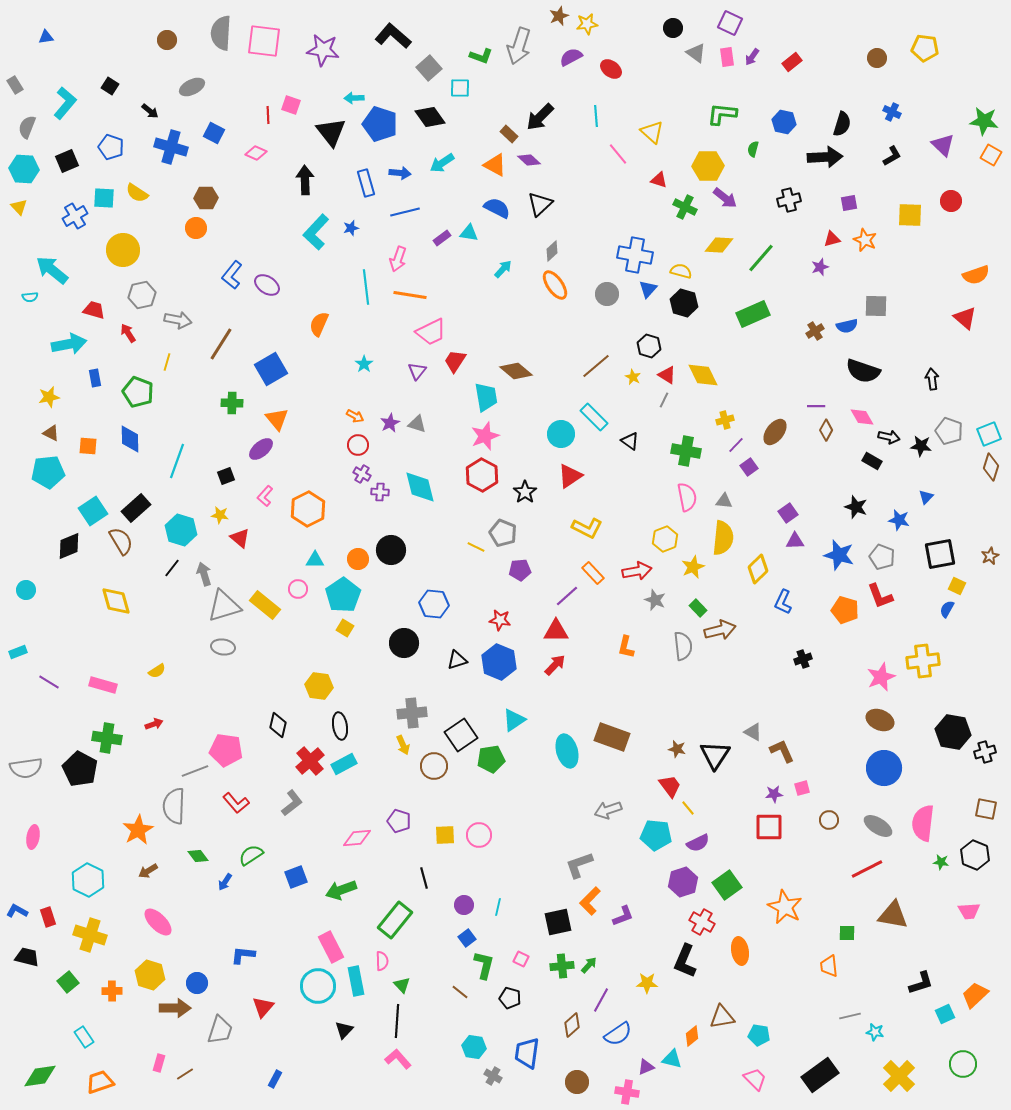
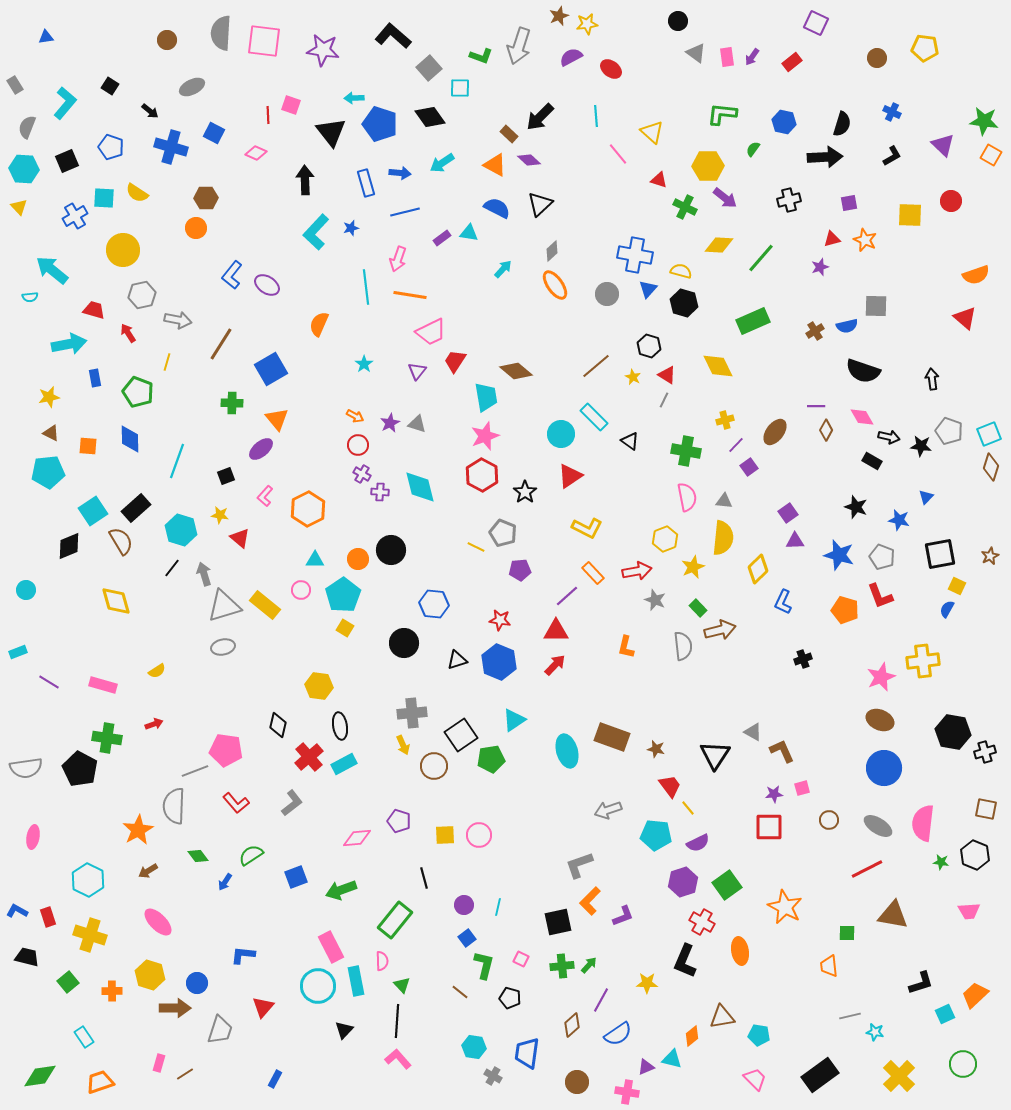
purple square at (730, 23): moved 86 px right
black circle at (673, 28): moved 5 px right, 7 px up
green semicircle at (753, 149): rotated 21 degrees clockwise
green rectangle at (753, 314): moved 7 px down
yellow diamond at (703, 375): moved 15 px right, 9 px up
pink circle at (298, 589): moved 3 px right, 1 px down
gray ellipse at (223, 647): rotated 20 degrees counterclockwise
brown star at (677, 749): moved 21 px left
red cross at (310, 761): moved 1 px left, 4 px up
